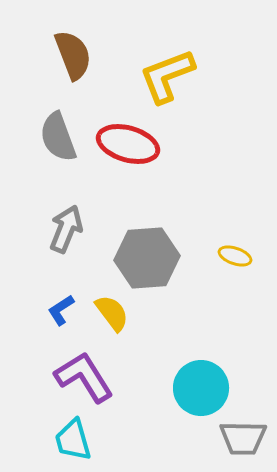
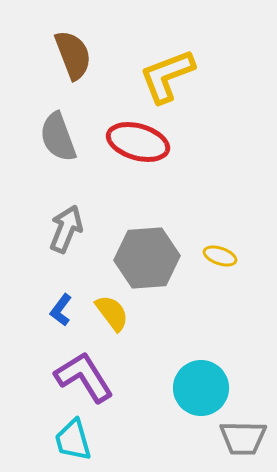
red ellipse: moved 10 px right, 2 px up
yellow ellipse: moved 15 px left
blue L-shape: rotated 20 degrees counterclockwise
